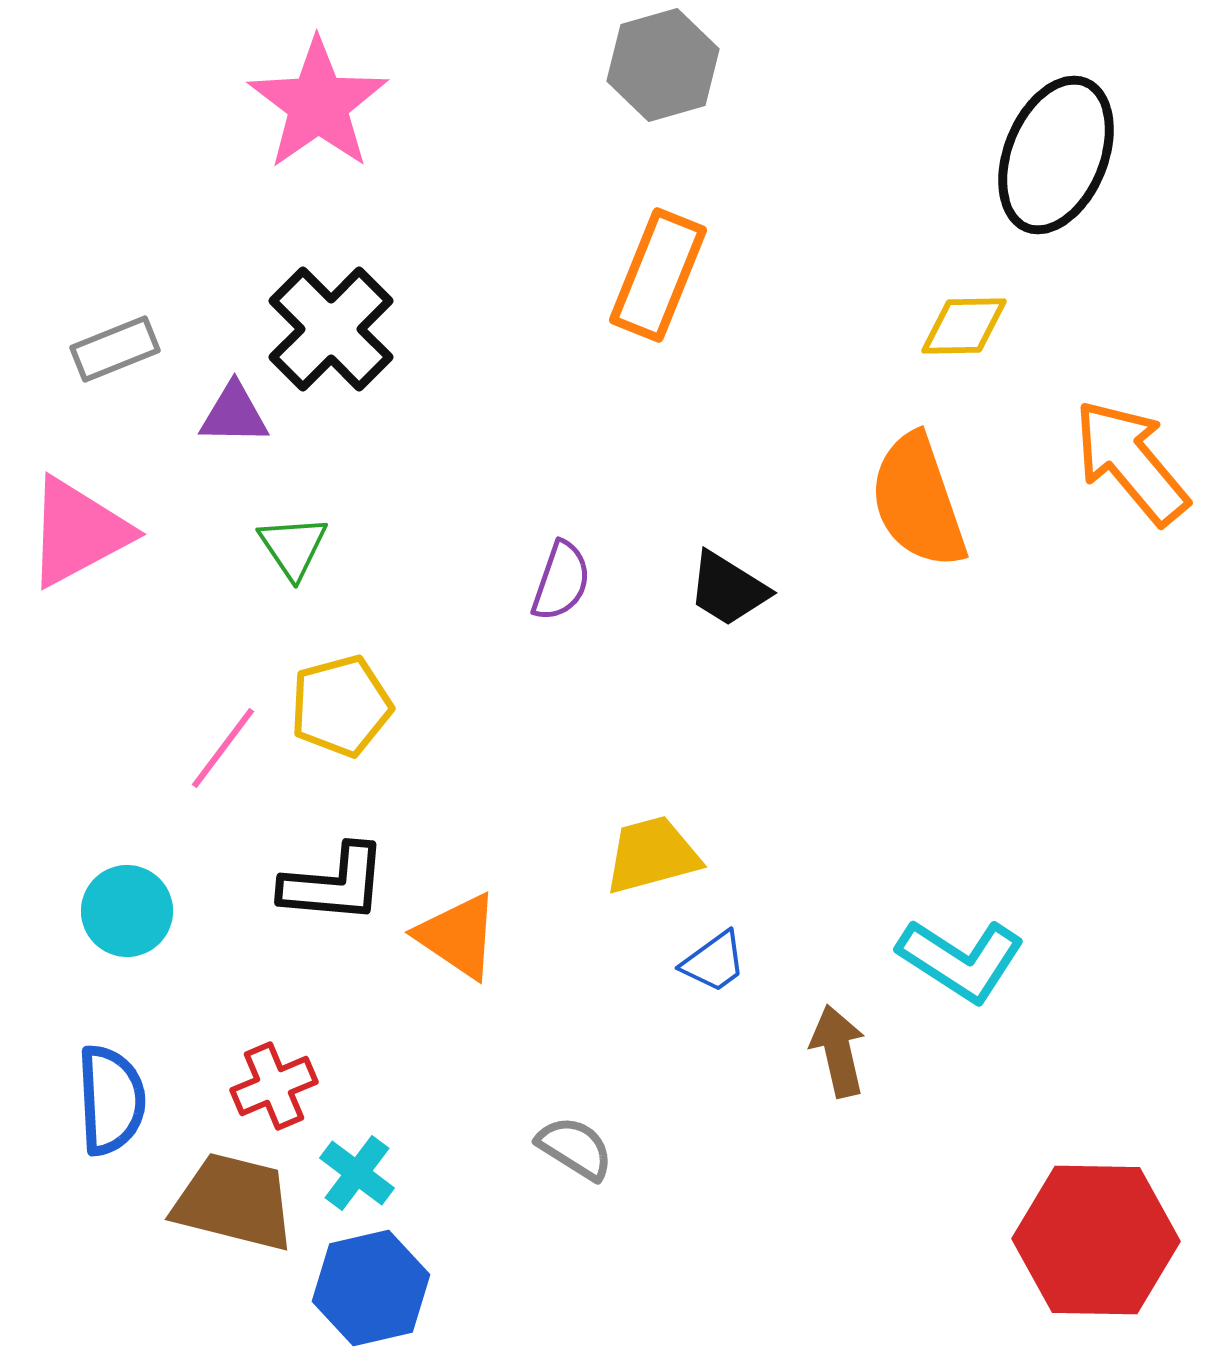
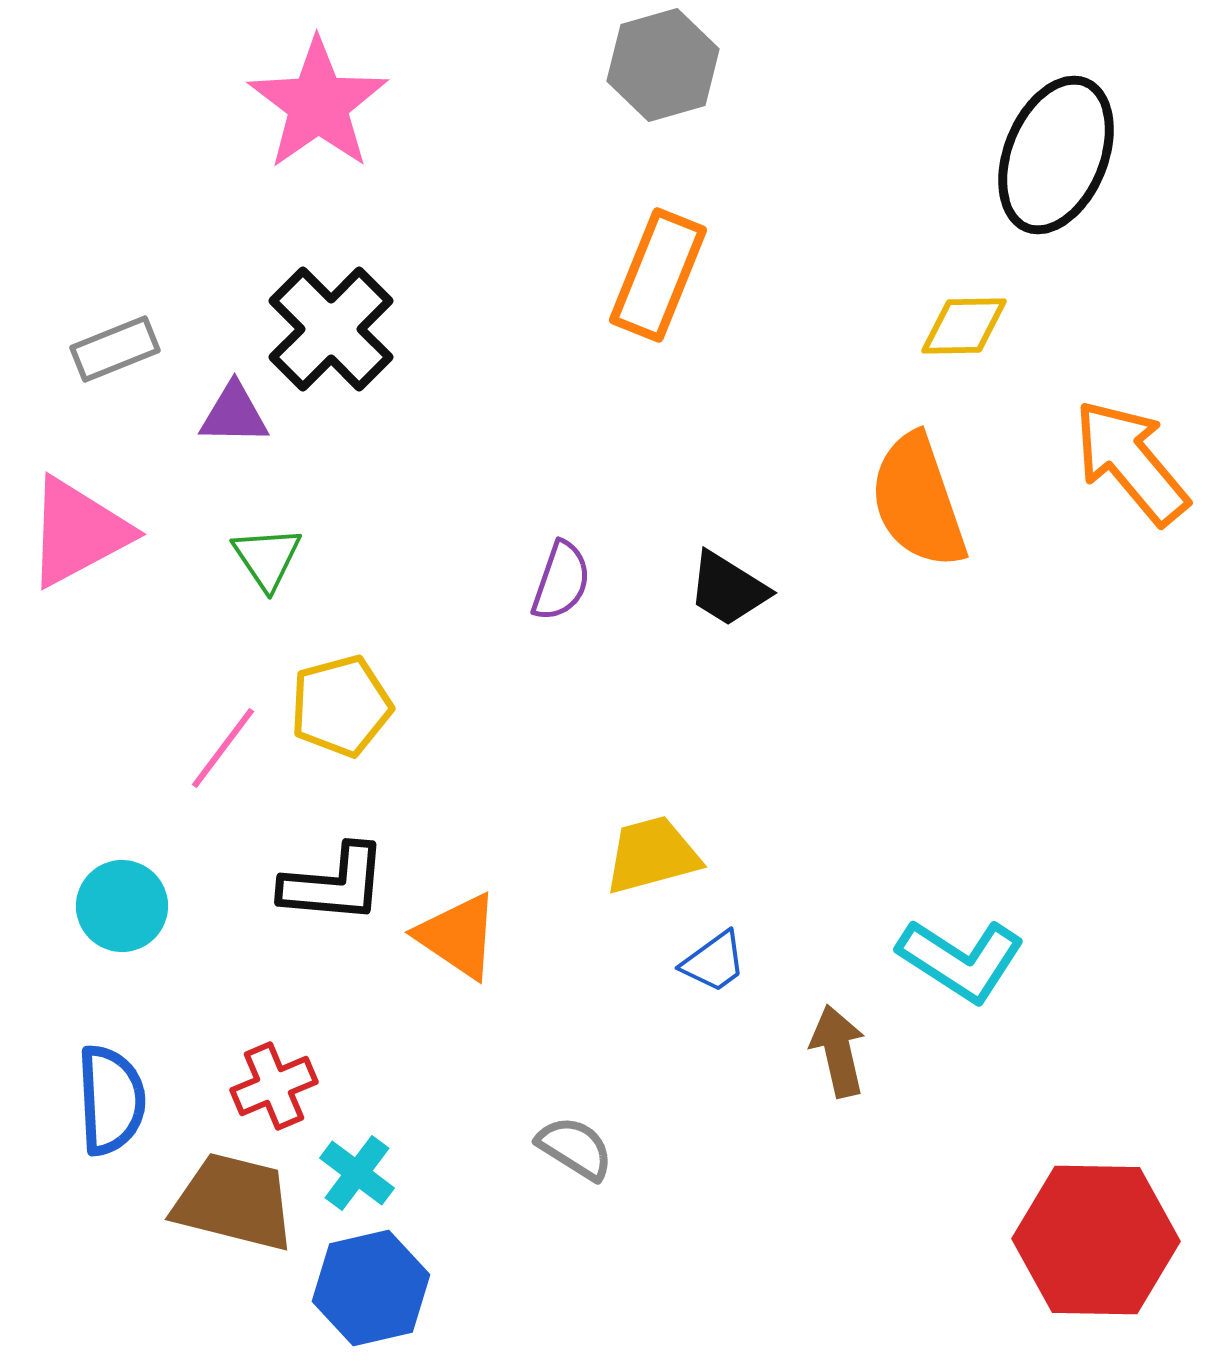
green triangle: moved 26 px left, 11 px down
cyan circle: moved 5 px left, 5 px up
